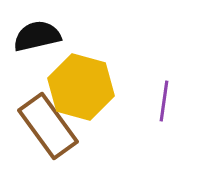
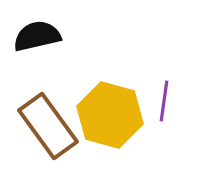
yellow hexagon: moved 29 px right, 28 px down
